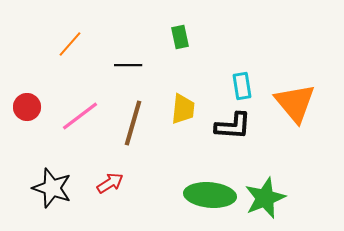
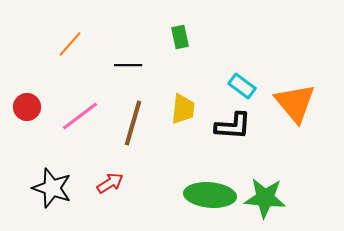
cyan rectangle: rotated 44 degrees counterclockwise
green star: rotated 27 degrees clockwise
